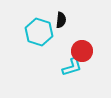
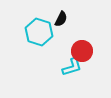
black semicircle: moved 1 px up; rotated 21 degrees clockwise
